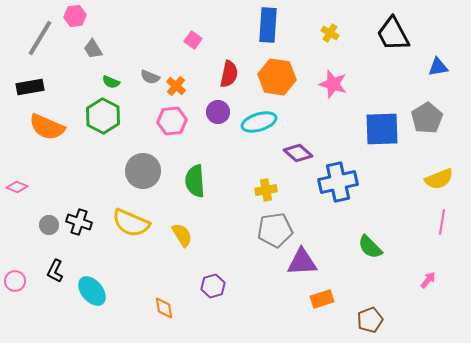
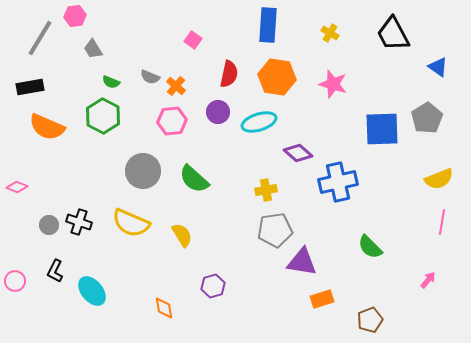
blue triangle at (438, 67): rotated 45 degrees clockwise
green semicircle at (195, 181): moved 1 px left, 2 px up; rotated 44 degrees counterclockwise
purple triangle at (302, 262): rotated 12 degrees clockwise
